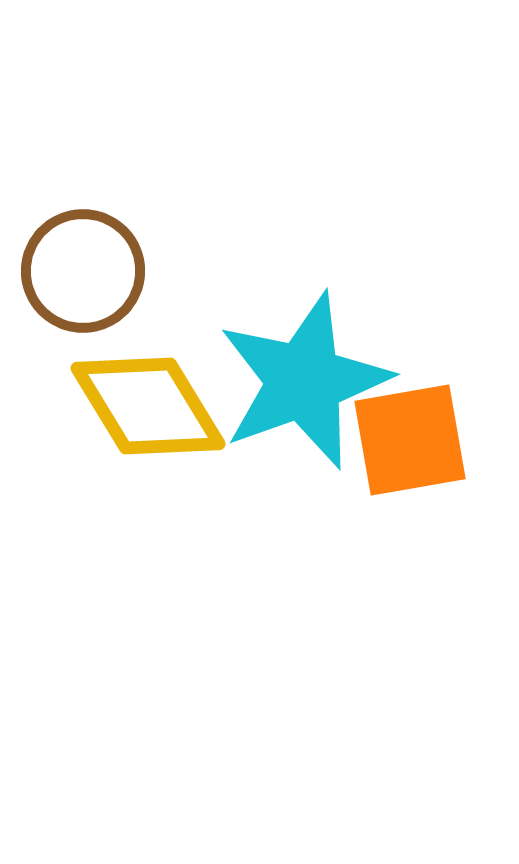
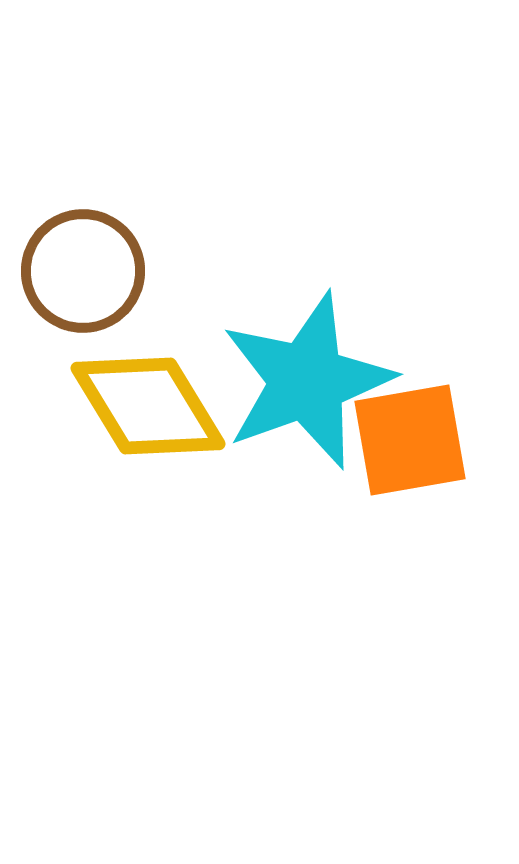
cyan star: moved 3 px right
